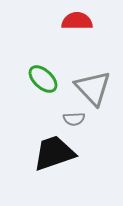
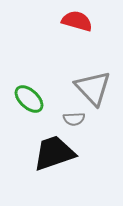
red semicircle: rotated 16 degrees clockwise
green ellipse: moved 14 px left, 20 px down
